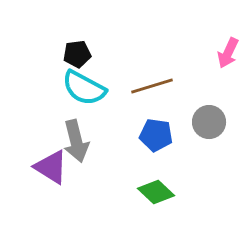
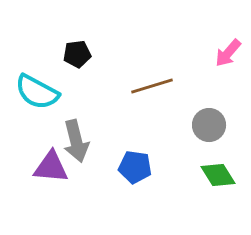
pink arrow: rotated 16 degrees clockwise
cyan semicircle: moved 47 px left, 4 px down
gray circle: moved 3 px down
blue pentagon: moved 21 px left, 32 px down
purple triangle: rotated 27 degrees counterclockwise
green diamond: moved 62 px right, 17 px up; rotated 15 degrees clockwise
